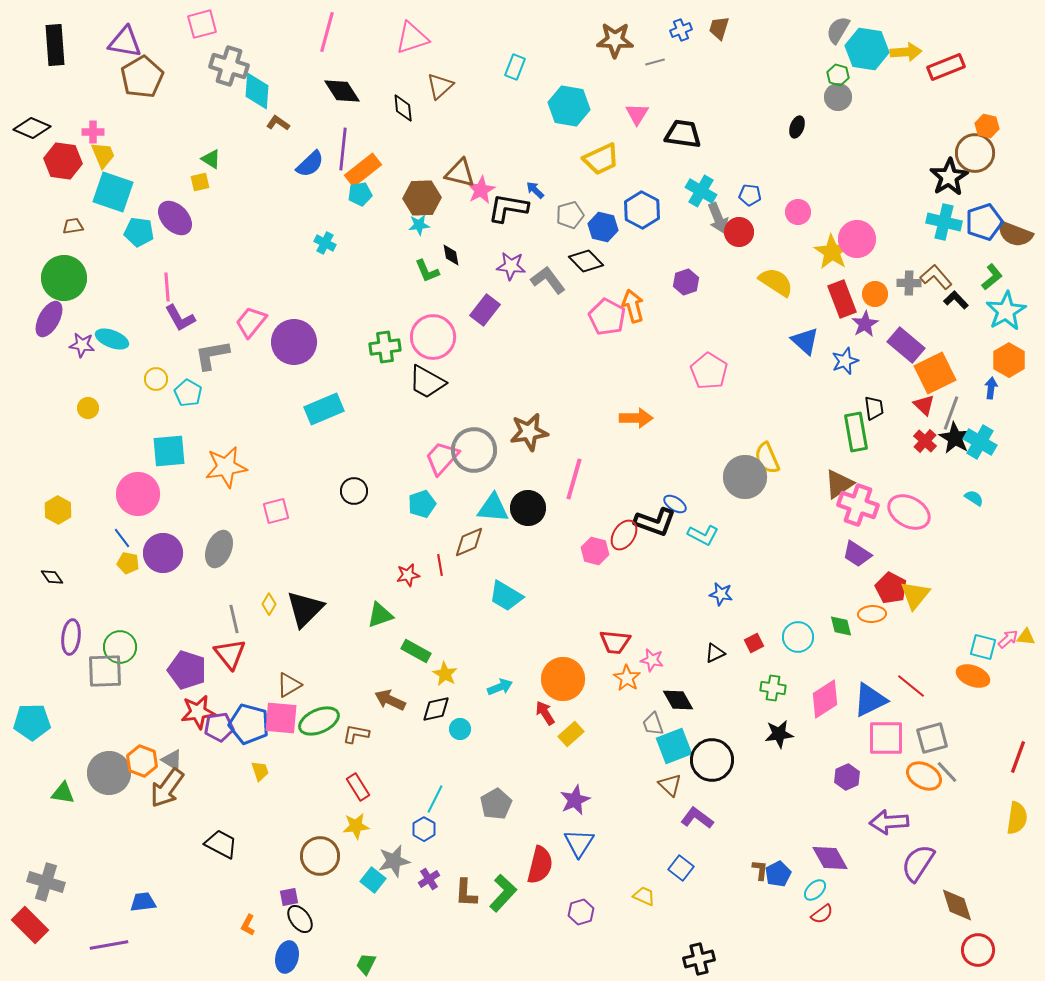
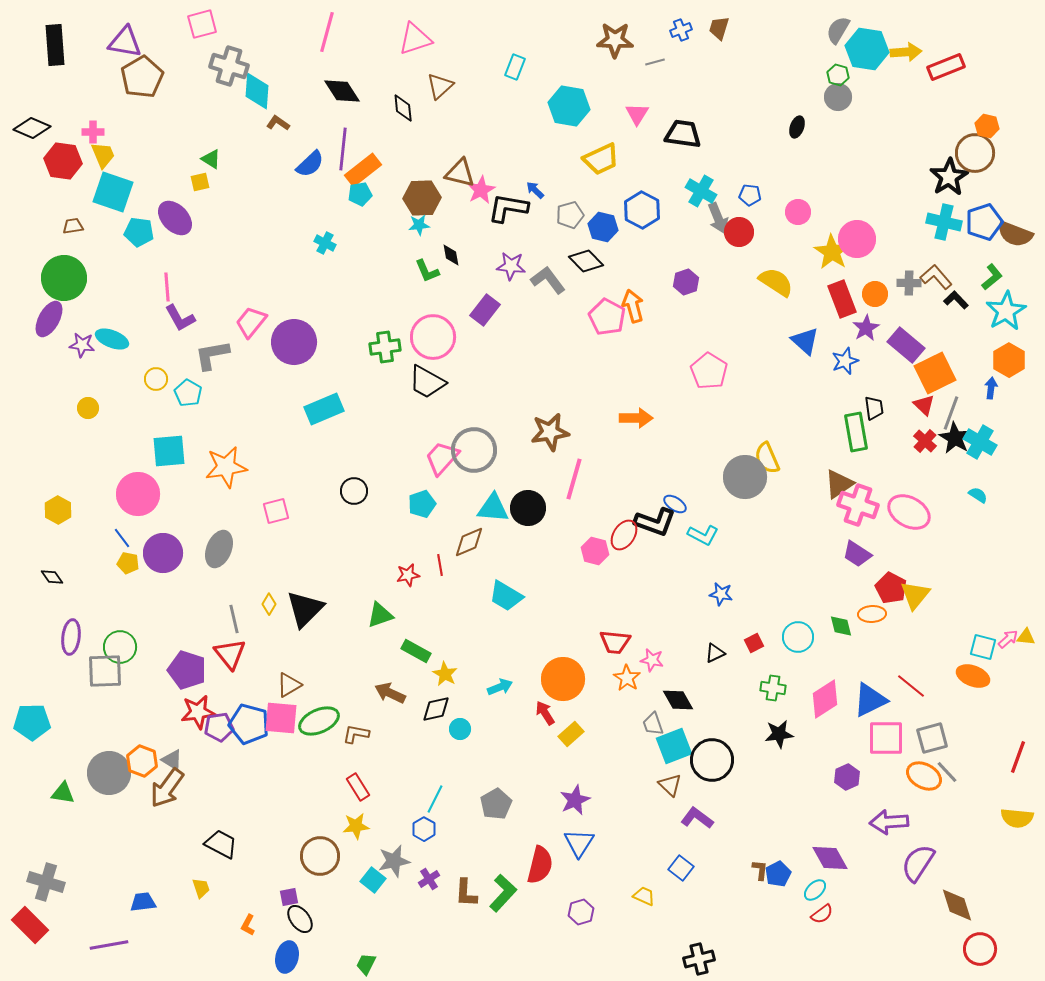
pink triangle at (412, 38): moved 3 px right, 1 px down
purple star at (865, 324): moved 1 px right, 4 px down
brown star at (529, 432): moved 21 px right
cyan semicircle at (974, 498): moved 4 px right, 3 px up
brown arrow at (390, 700): moved 7 px up
yellow trapezoid at (260, 771): moved 59 px left, 117 px down
yellow semicircle at (1017, 818): rotated 88 degrees clockwise
red circle at (978, 950): moved 2 px right, 1 px up
